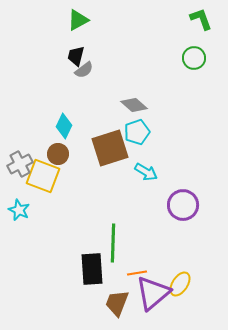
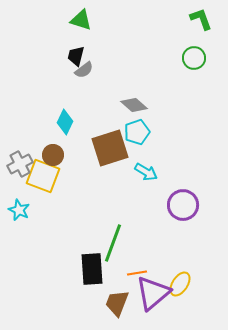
green triangle: moved 3 px right; rotated 45 degrees clockwise
cyan diamond: moved 1 px right, 4 px up
brown circle: moved 5 px left, 1 px down
green line: rotated 18 degrees clockwise
